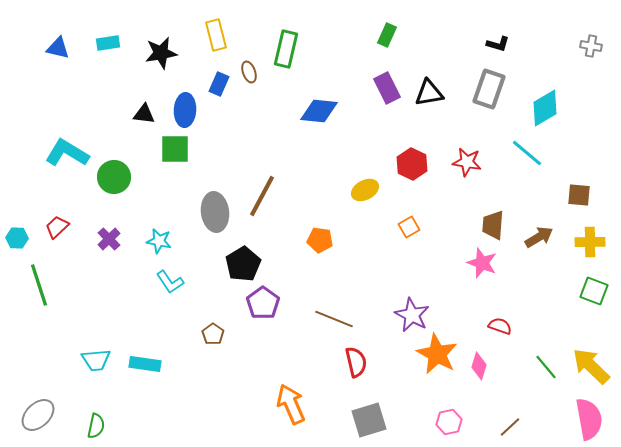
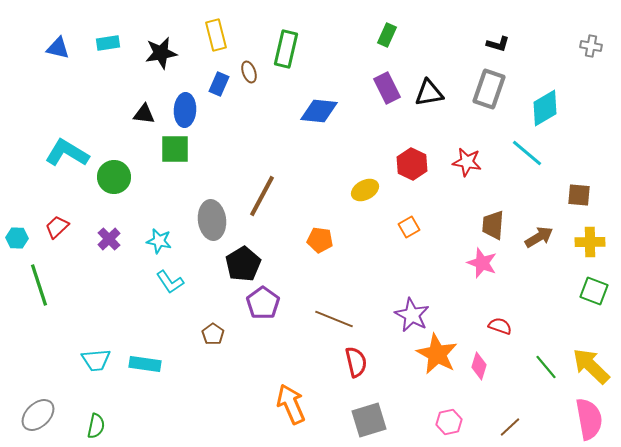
gray ellipse at (215, 212): moved 3 px left, 8 px down
